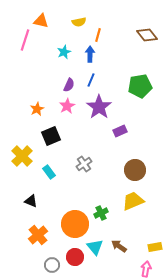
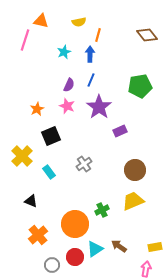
pink star: rotated 21 degrees counterclockwise
green cross: moved 1 px right, 3 px up
cyan triangle: moved 2 px down; rotated 36 degrees clockwise
